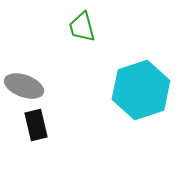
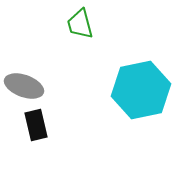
green trapezoid: moved 2 px left, 3 px up
cyan hexagon: rotated 6 degrees clockwise
